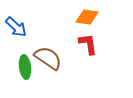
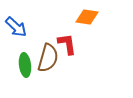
red L-shape: moved 21 px left
brown semicircle: rotated 72 degrees clockwise
green ellipse: moved 2 px up
